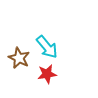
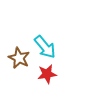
cyan arrow: moved 2 px left
